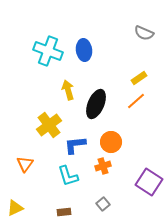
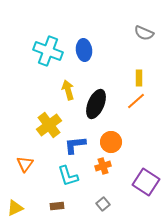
yellow rectangle: rotated 56 degrees counterclockwise
purple square: moved 3 px left
brown rectangle: moved 7 px left, 6 px up
